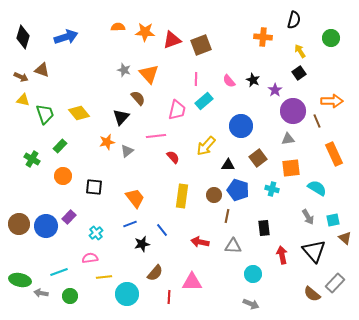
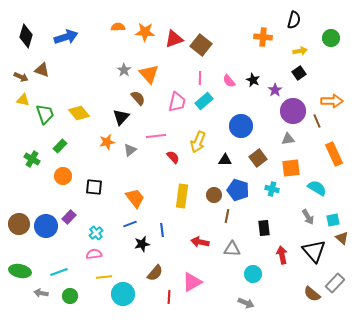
black diamond at (23, 37): moved 3 px right, 1 px up
red triangle at (172, 40): moved 2 px right, 1 px up
brown square at (201, 45): rotated 30 degrees counterclockwise
yellow arrow at (300, 51): rotated 112 degrees clockwise
gray star at (124, 70): rotated 16 degrees clockwise
pink line at (196, 79): moved 4 px right, 1 px up
pink trapezoid at (177, 110): moved 8 px up
yellow arrow at (206, 146): moved 8 px left, 4 px up; rotated 20 degrees counterclockwise
gray triangle at (127, 151): moved 3 px right, 1 px up
black triangle at (228, 165): moved 3 px left, 5 px up
blue line at (162, 230): rotated 32 degrees clockwise
brown triangle at (345, 238): moved 3 px left
gray triangle at (233, 246): moved 1 px left, 3 px down
pink semicircle at (90, 258): moved 4 px right, 4 px up
green ellipse at (20, 280): moved 9 px up
pink triangle at (192, 282): rotated 30 degrees counterclockwise
cyan circle at (127, 294): moved 4 px left
gray arrow at (251, 304): moved 5 px left, 1 px up
